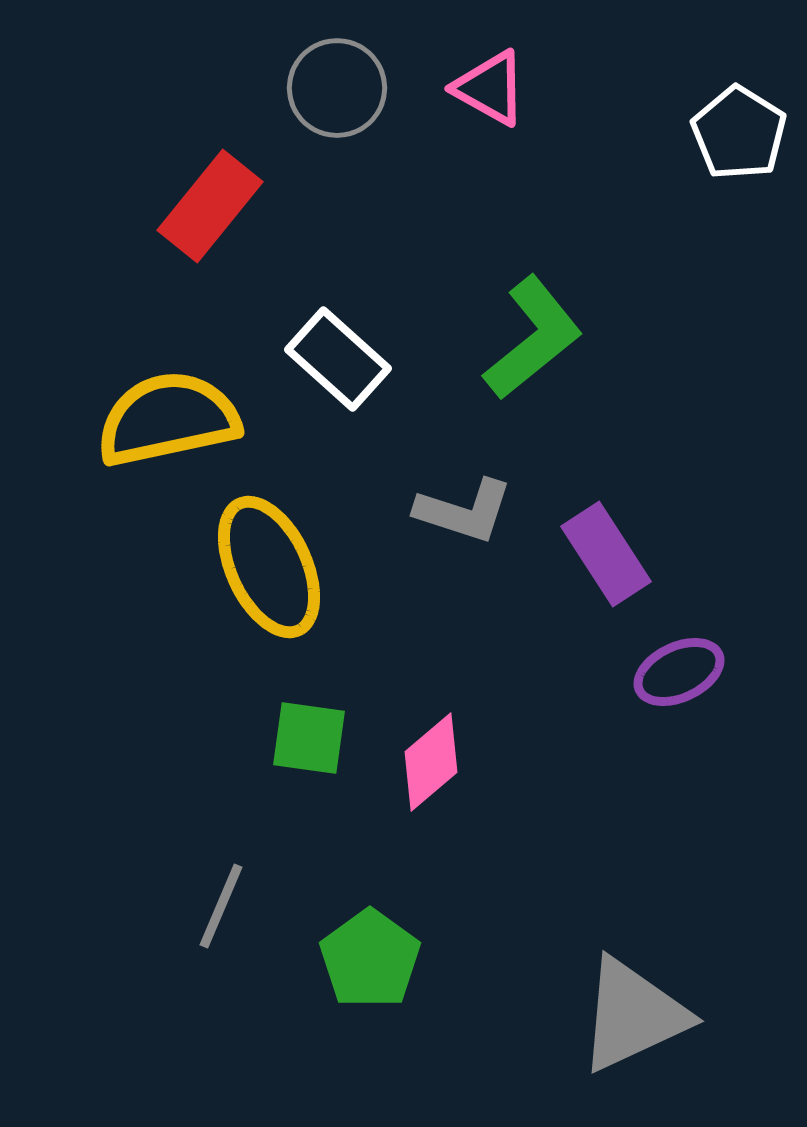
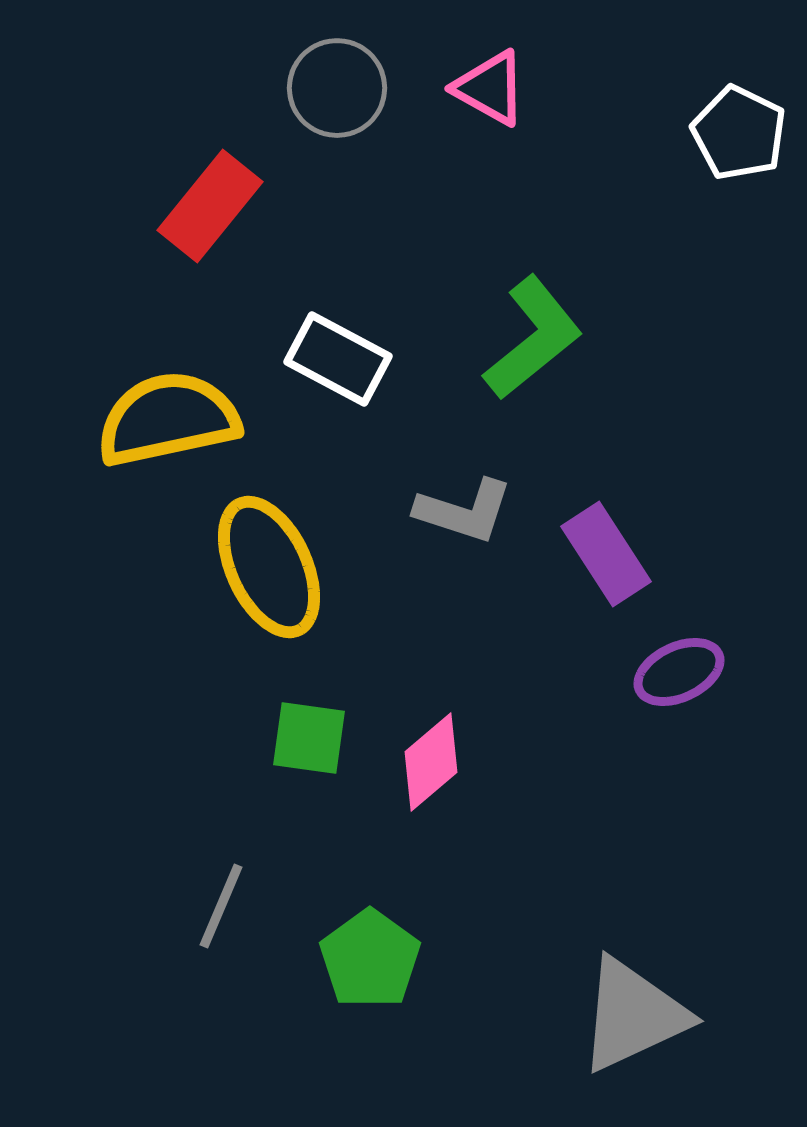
white pentagon: rotated 6 degrees counterclockwise
white rectangle: rotated 14 degrees counterclockwise
